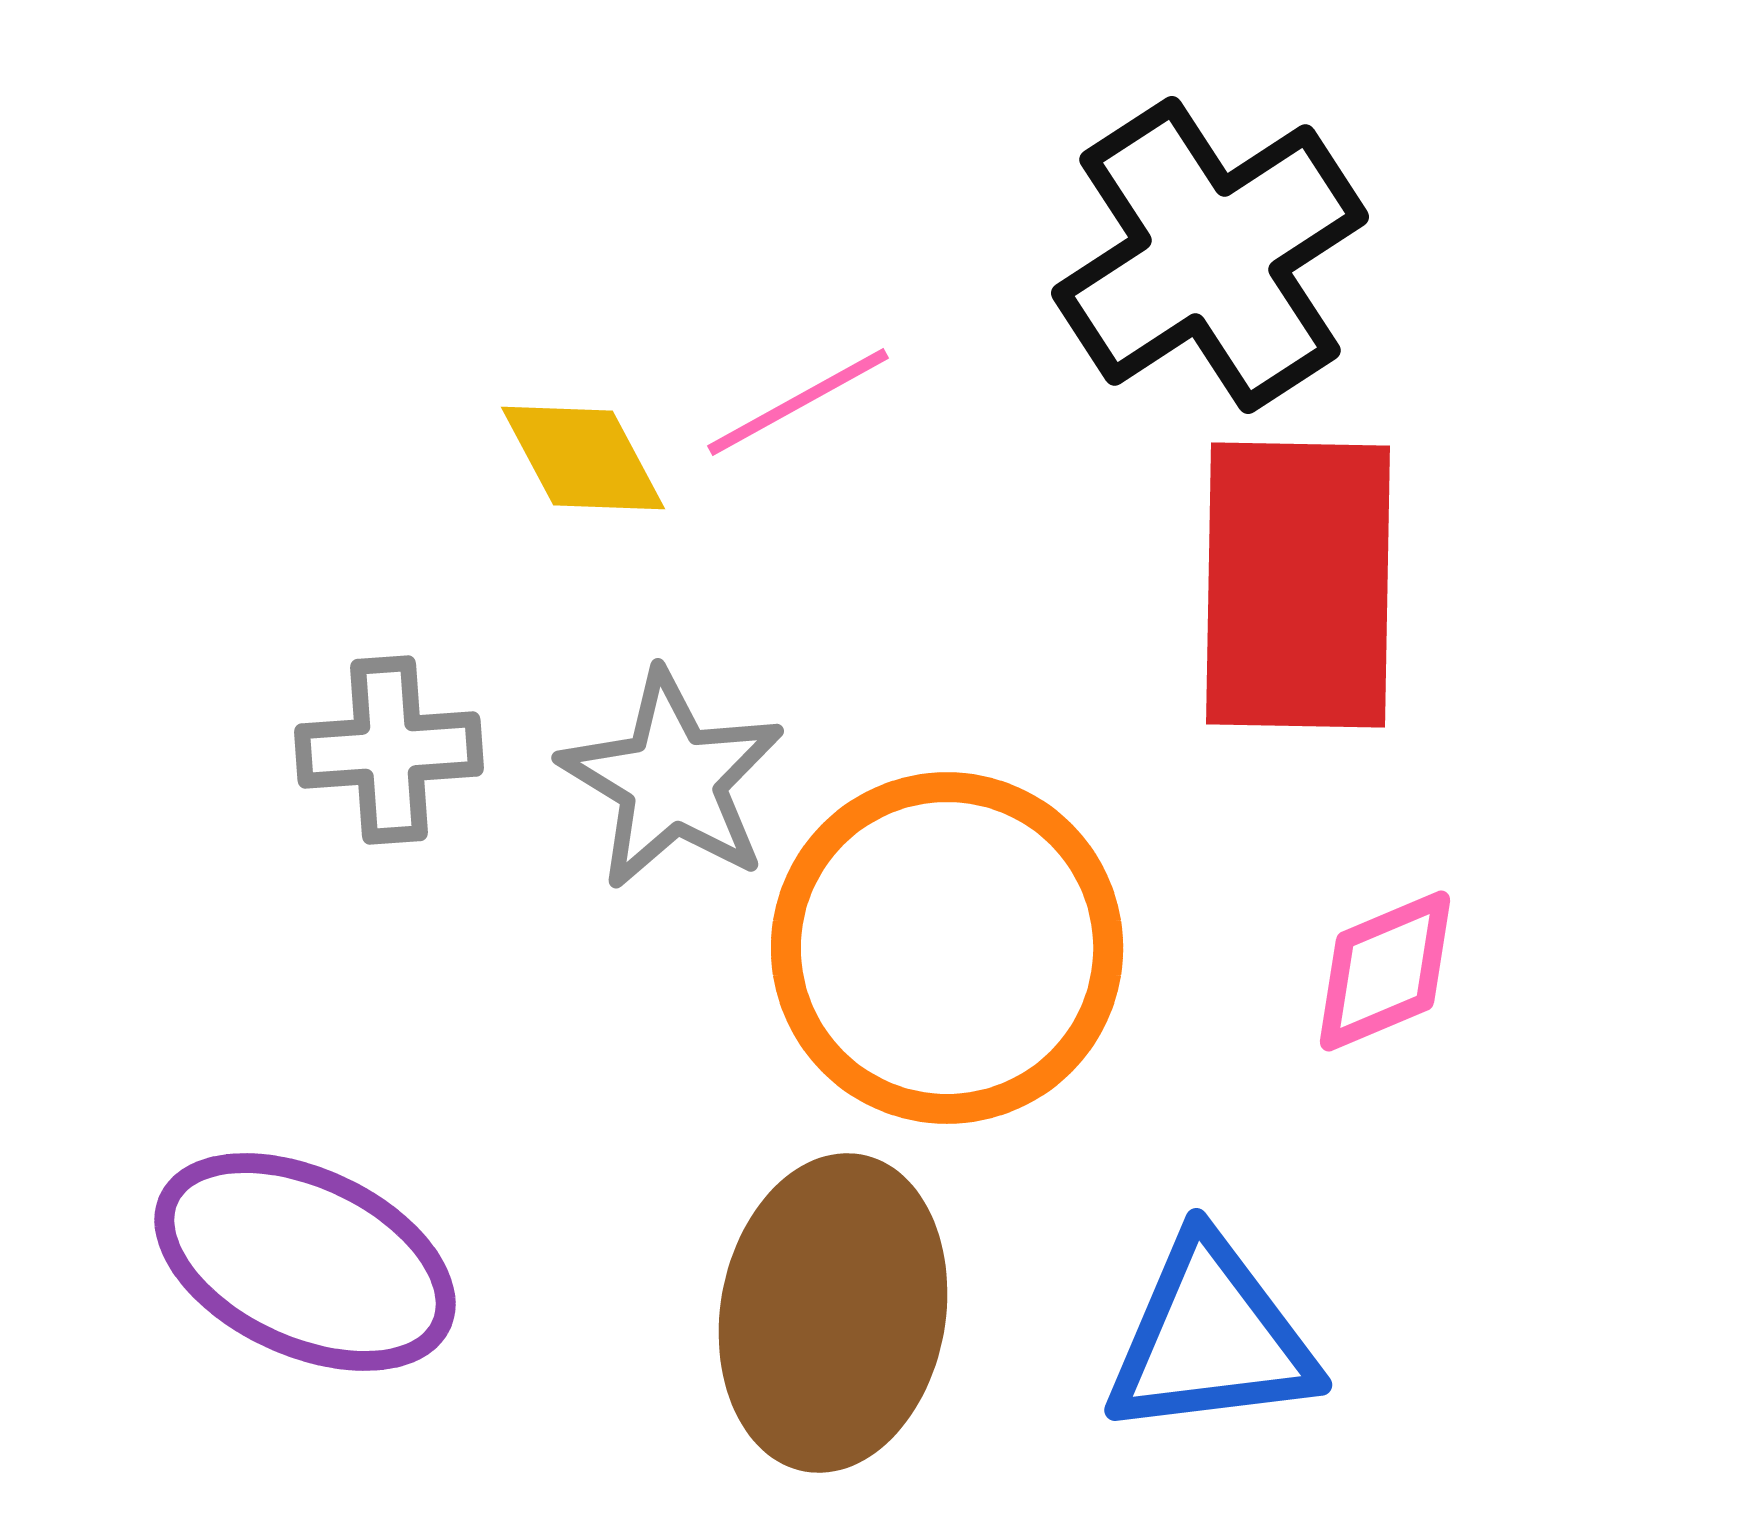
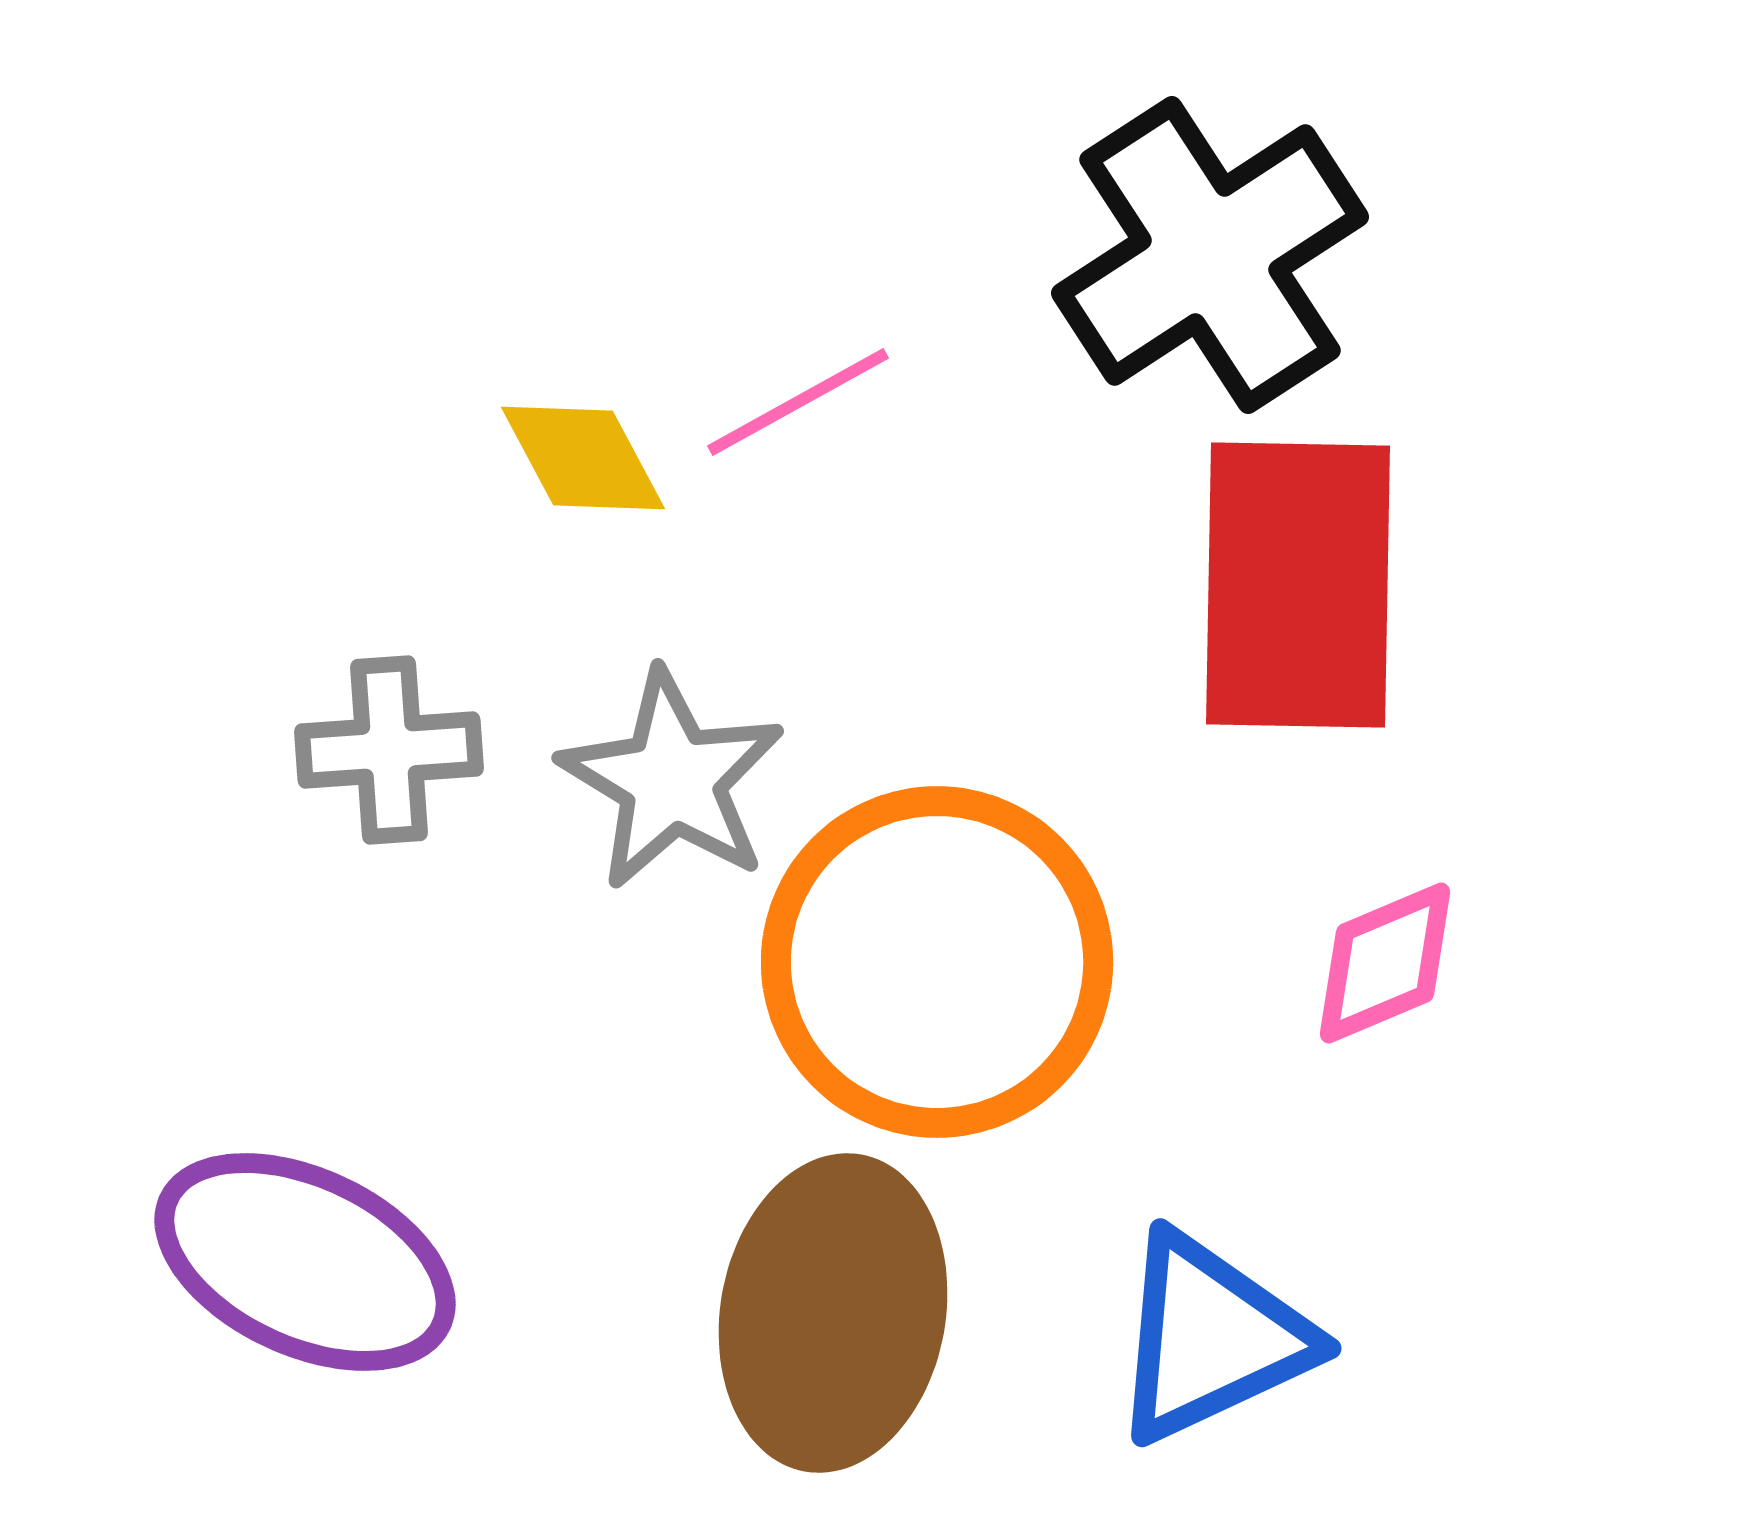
orange circle: moved 10 px left, 14 px down
pink diamond: moved 8 px up
blue triangle: rotated 18 degrees counterclockwise
